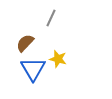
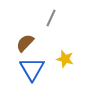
yellow star: moved 7 px right
blue triangle: moved 1 px left
